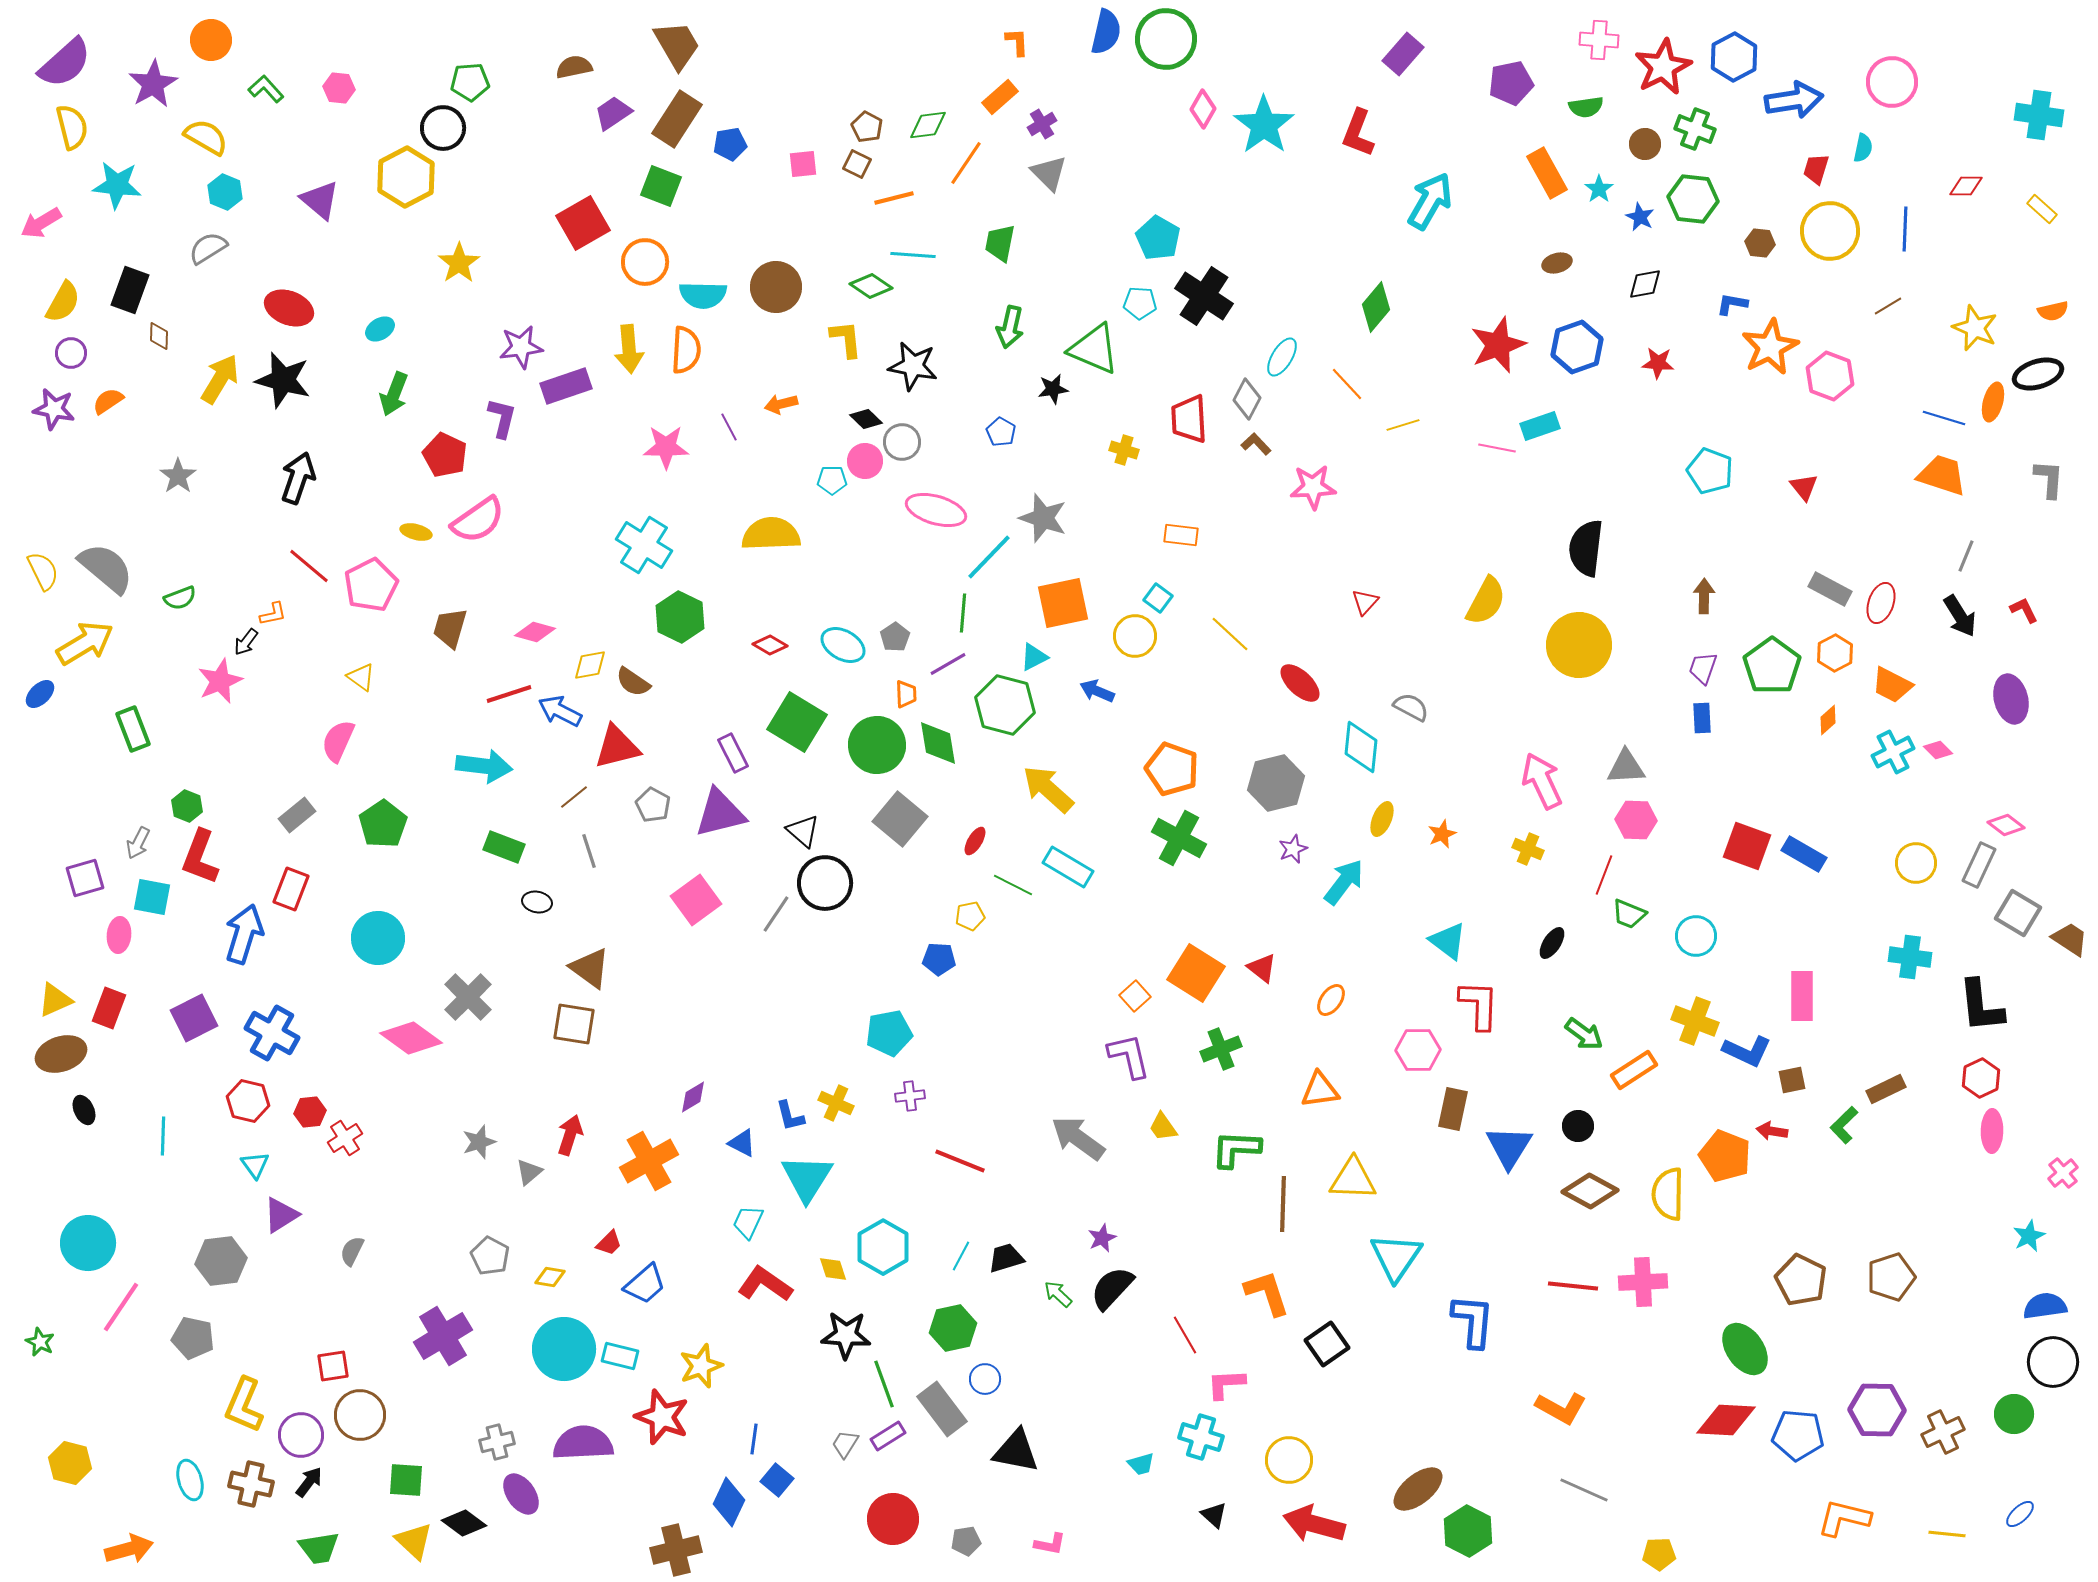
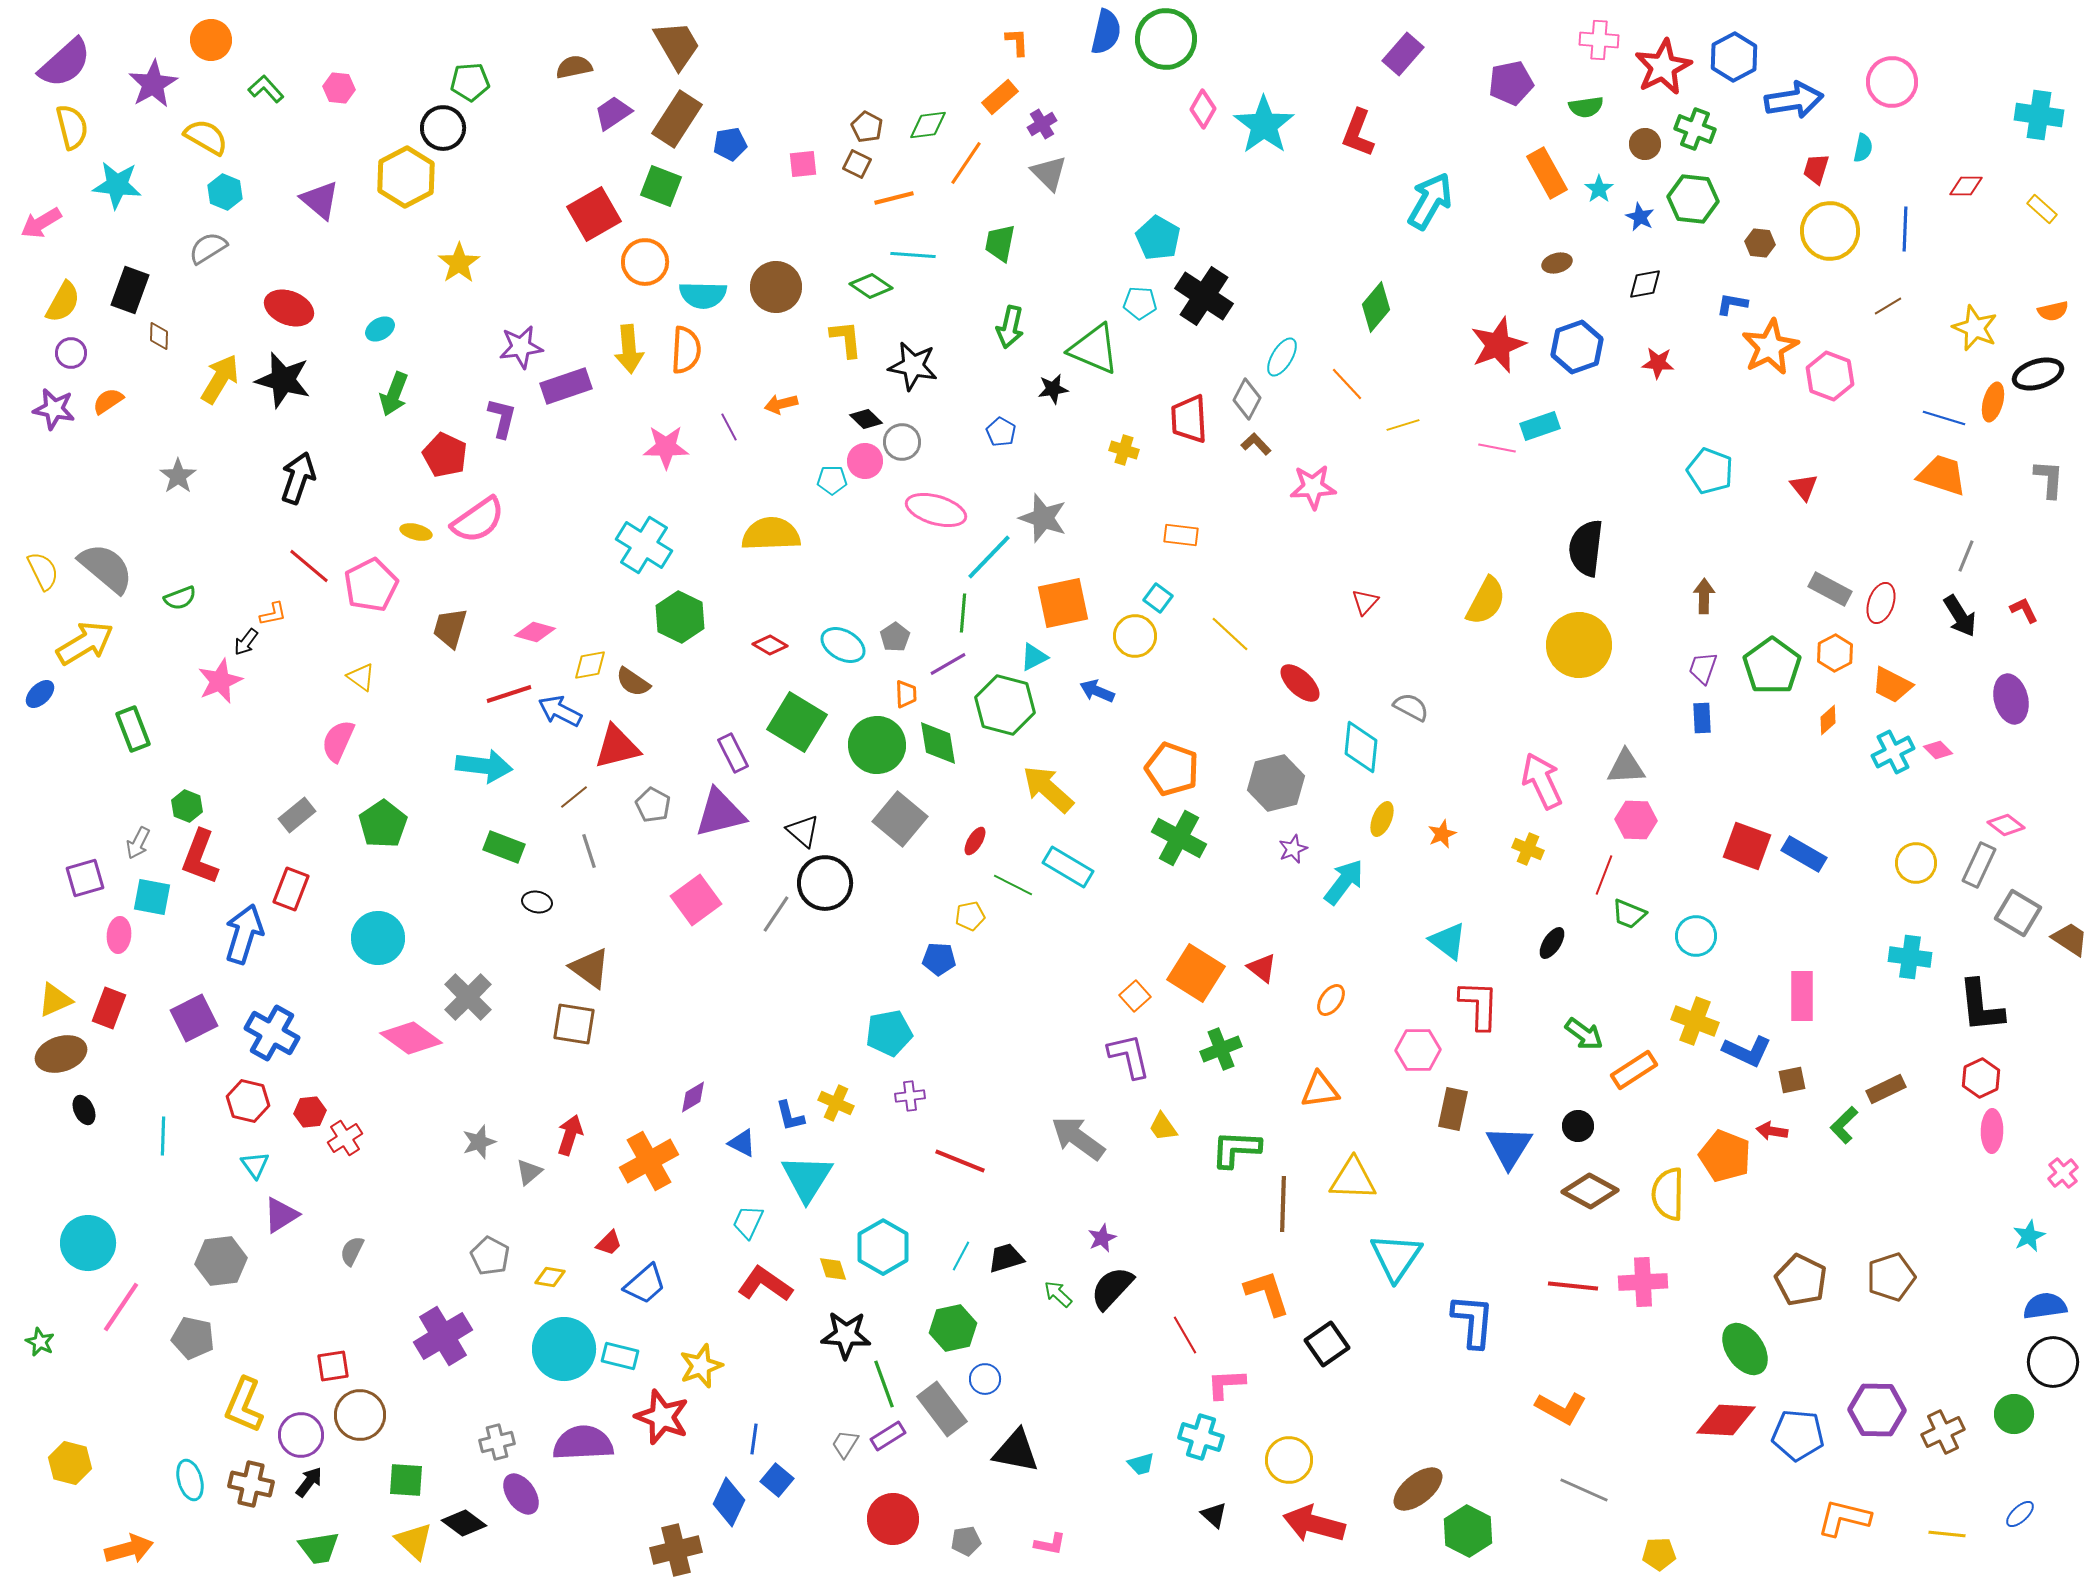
red square at (583, 223): moved 11 px right, 9 px up
